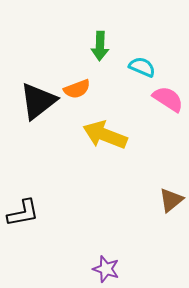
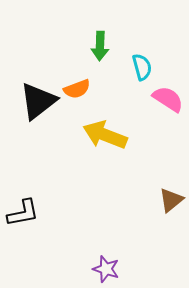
cyan semicircle: rotated 52 degrees clockwise
